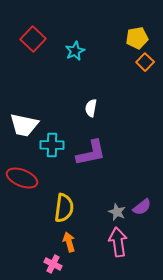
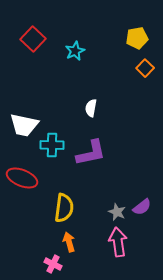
orange square: moved 6 px down
